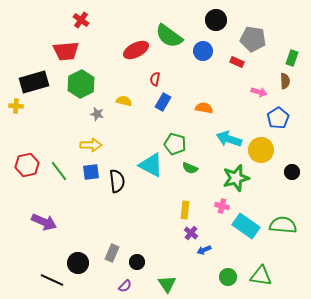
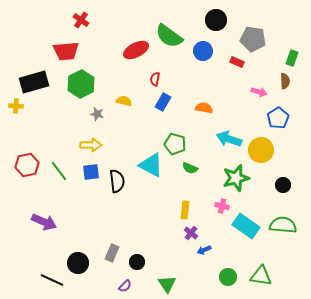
black circle at (292, 172): moved 9 px left, 13 px down
